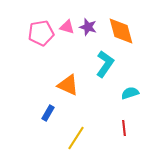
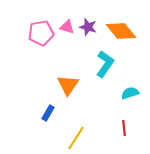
orange diamond: rotated 24 degrees counterclockwise
orange triangle: rotated 40 degrees clockwise
